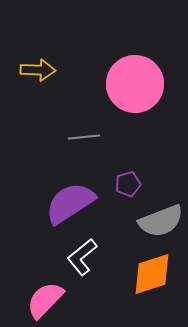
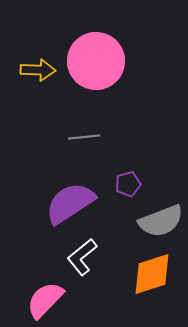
pink circle: moved 39 px left, 23 px up
